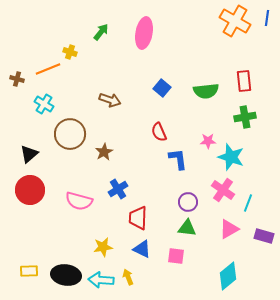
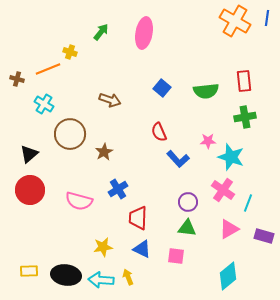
blue L-shape: rotated 145 degrees clockwise
